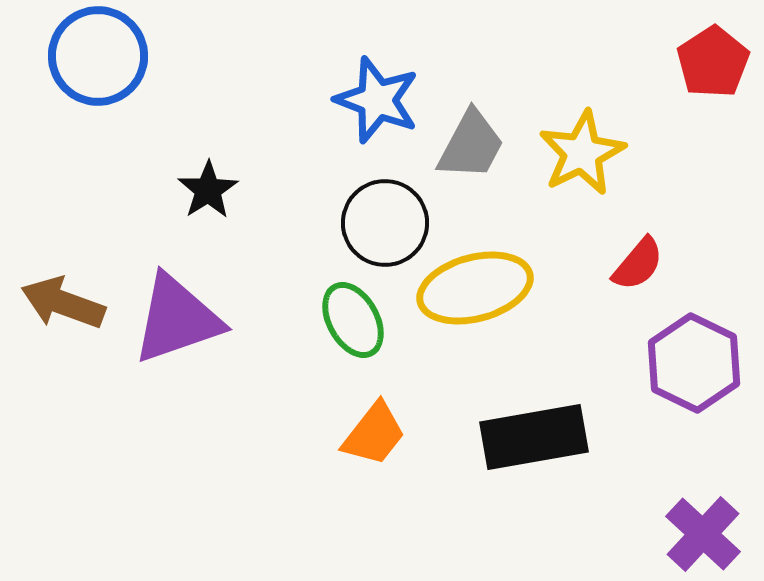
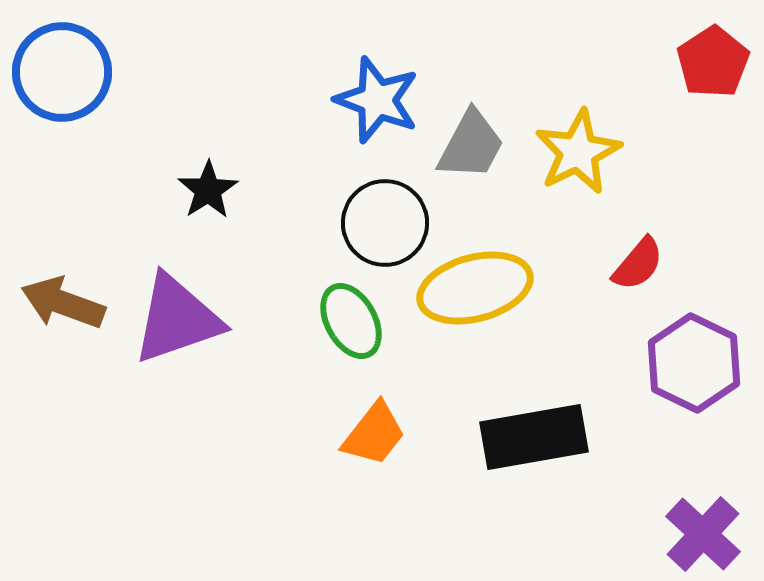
blue circle: moved 36 px left, 16 px down
yellow star: moved 4 px left, 1 px up
green ellipse: moved 2 px left, 1 px down
